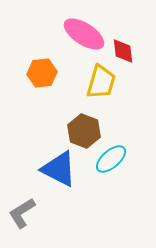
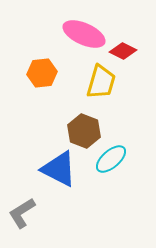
pink ellipse: rotated 9 degrees counterclockwise
red diamond: rotated 56 degrees counterclockwise
